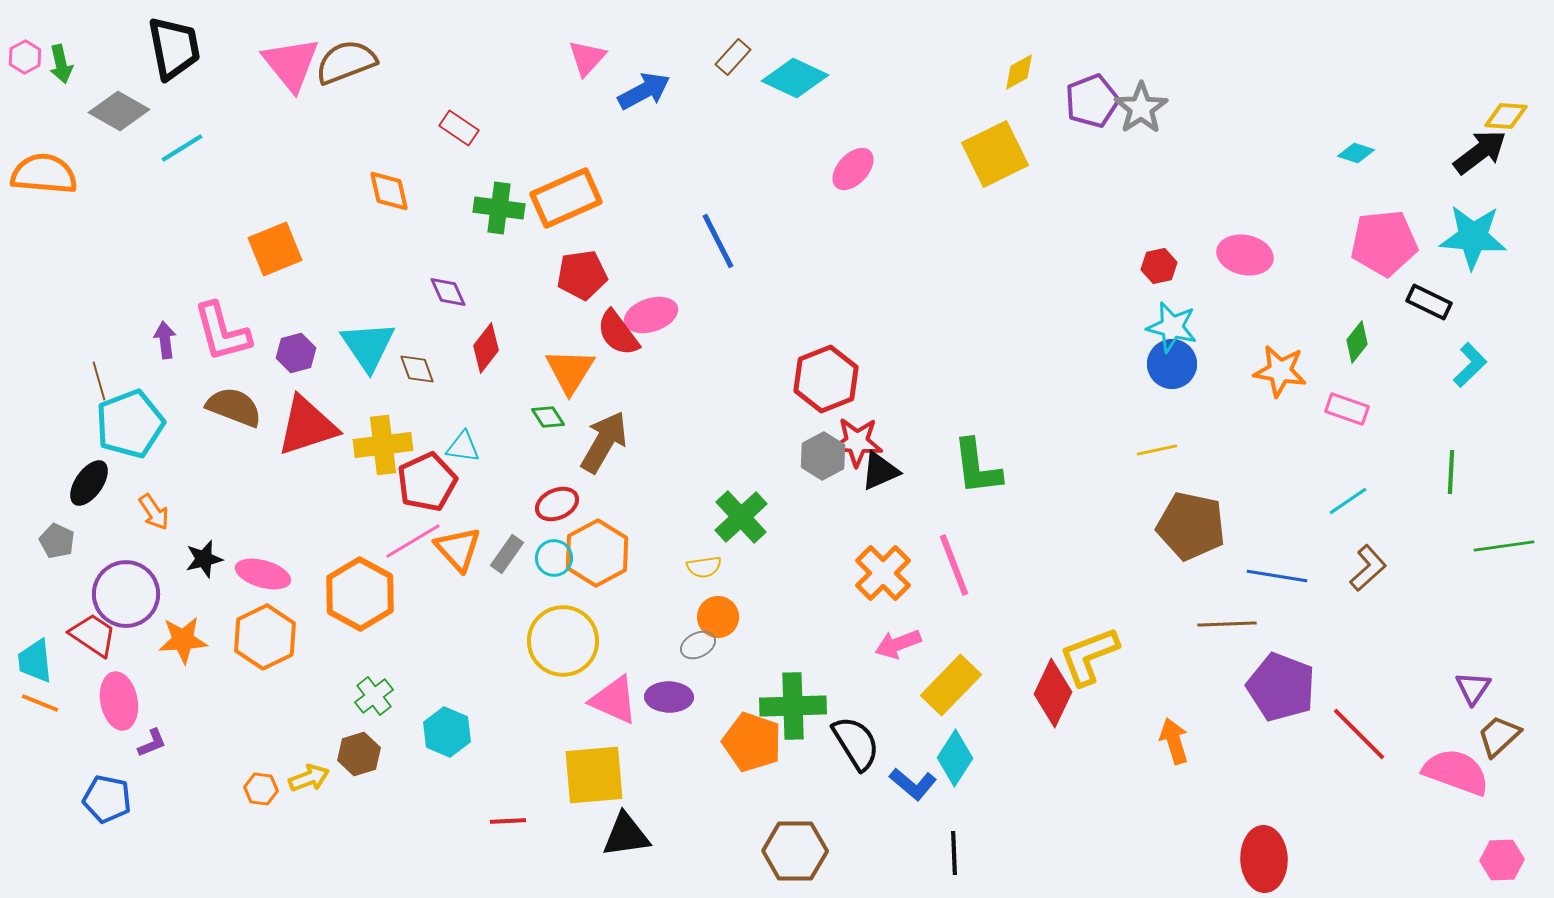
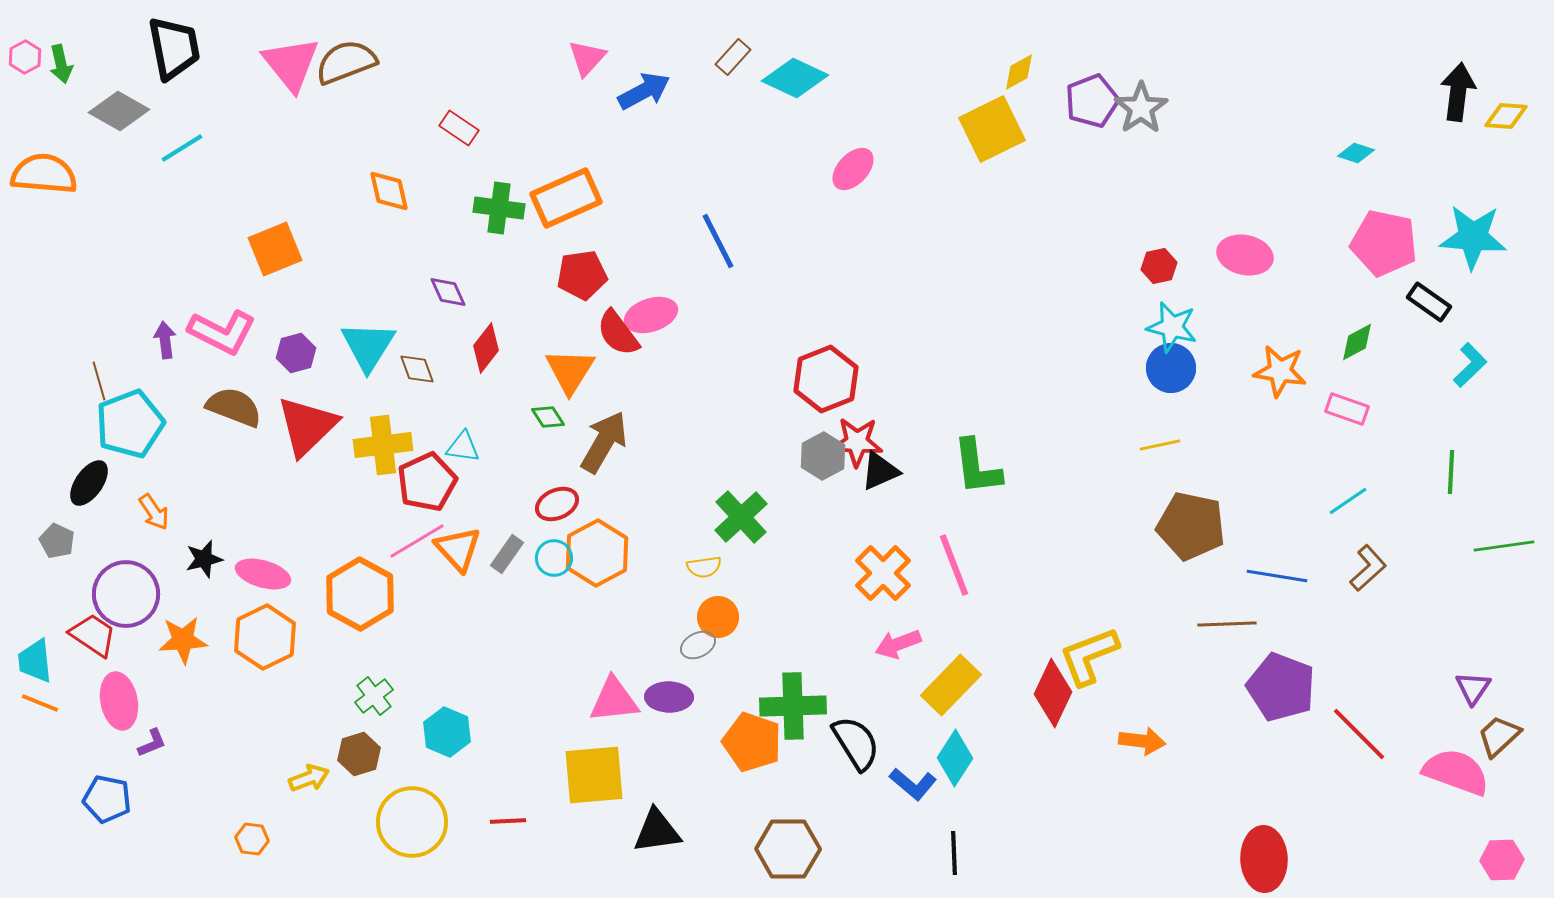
black arrow at (1480, 152): moved 22 px left, 60 px up; rotated 46 degrees counterclockwise
yellow square at (995, 154): moved 3 px left, 25 px up
pink pentagon at (1384, 243): rotated 18 degrees clockwise
black rectangle at (1429, 302): rotated 9 degrees clockwise
pink L-shape at (222, 332): rotated 48 degrees counterclockwise
green diamond at (1357, 342): rotated 24 degrees clockwise
cyan triangle at (368, 346): rotated 6 degrees clockwise
blue circle at (1172, 364): moved 1 px left, 4 px down
red triangle at (307, 426): rotated 26 degrees counterclockwise
yellow line at (1157, 450): moved 3 px right, 5 px up
pink line at (413, 541): moved 4 px right
yellow circle at (563, 641): moved 151 px left, 181 px down
pink triangle at (614, 700): rotated 30 degrees counterclockwise
orange arrow at (1174, 741): moved 32 px left; rotated 114 degrees clockwise
orange hexagon at (261, 789): moved 9 px left, 50 px down
black triangle at (626, 835): moved 31 px right, 4 px up
brown hexagon at (795, 851): moved 7 px left, 2 px up
